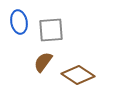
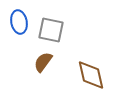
gray square: rotated 16 degrees clockwise
brown diamond: moved 13 px right; rotated 44 degrees clockwise
